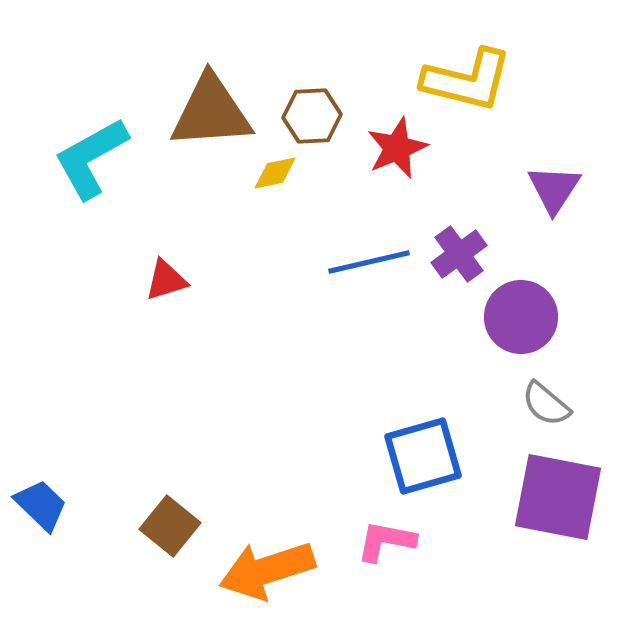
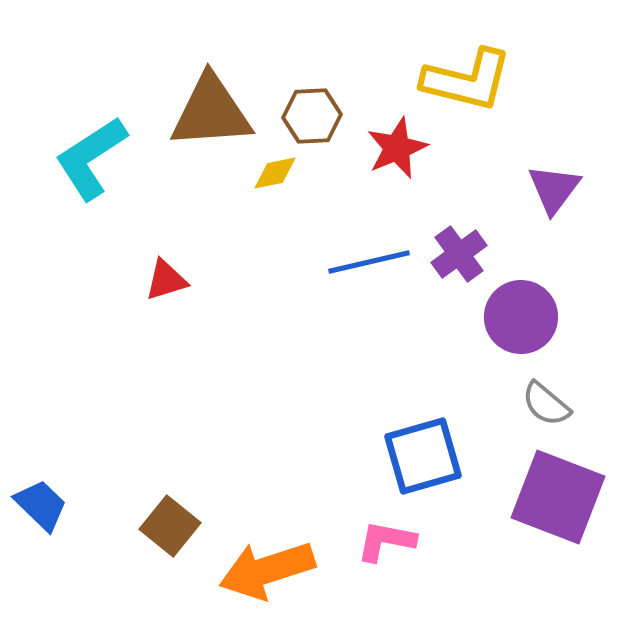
cyan L-shape: rotated 4 degrees counterclockwise
purple triangle: rotated 4 degrees clockwise
purple square: rotated 10 degrees clockwise
